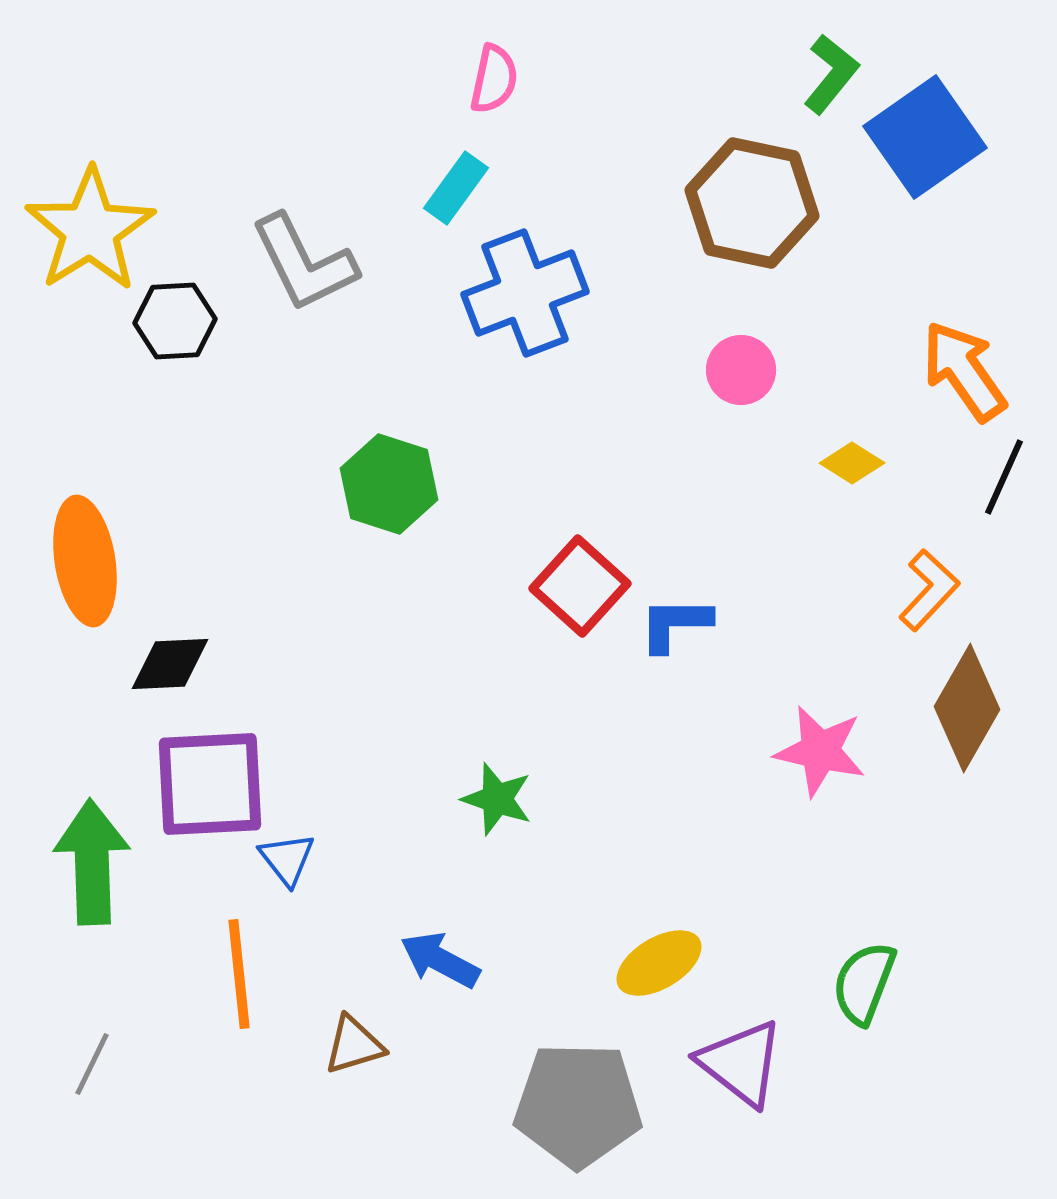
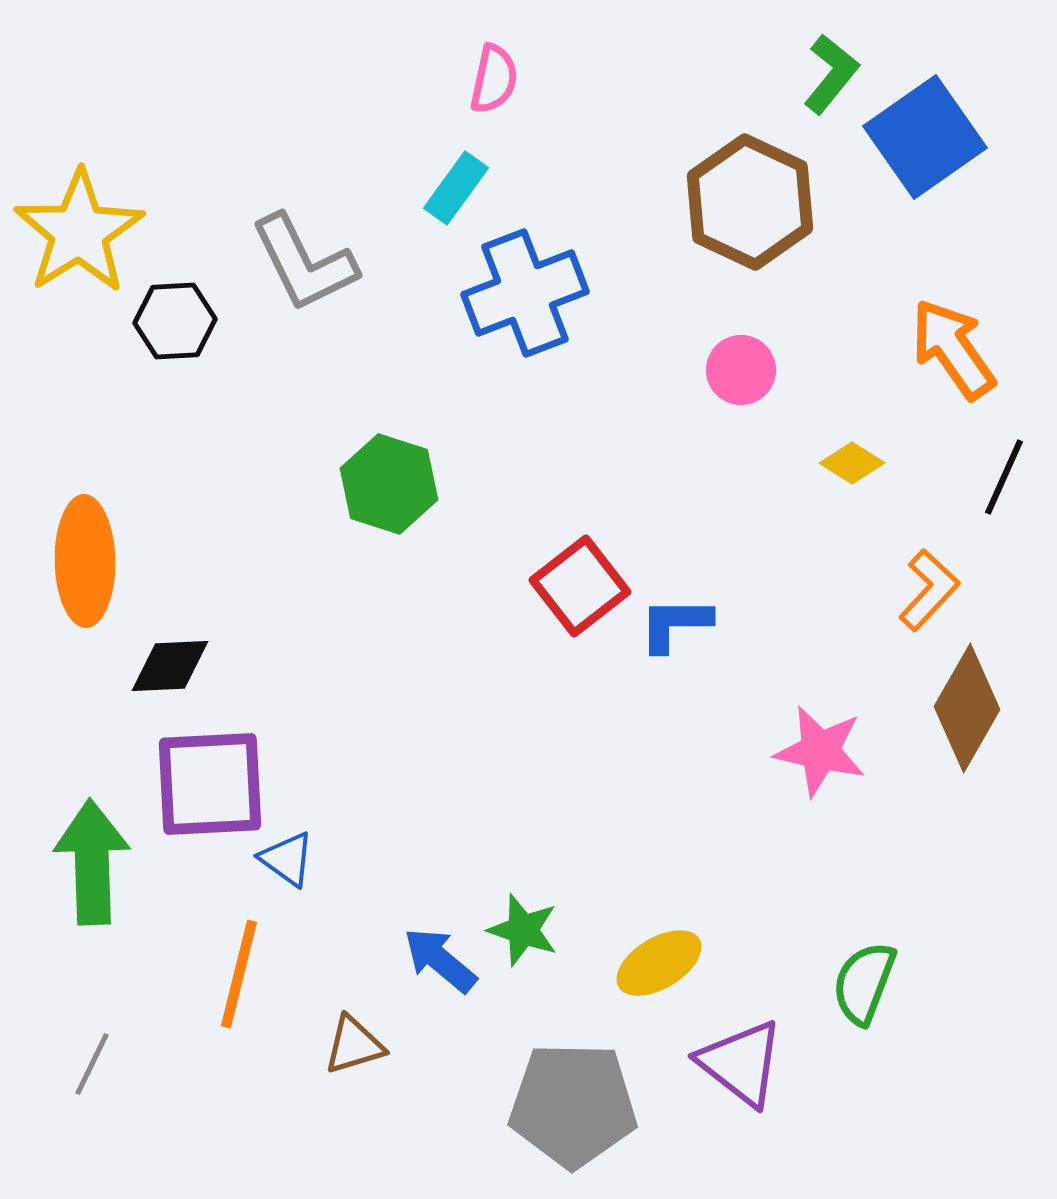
brown hexagon: moved 2 px left, 1 px up; rotated 13 degrees clockwise
yellow star: moved 11 px left, 2 px down
orange arrow: moved 11 px left, 22 px up
orange ellipse: rotated 8 degrees clockwise
red square: rotated 10 degrees clockwise
black diamond: moved 2 px down
green star: moved 26 px right, 131 px down
blue triangle: rotated 16 degrees counterclockwise
blue arrow: rotated 12 degrees clockwise
orange line: rotated 20 degrees clockwise
gray pentagon: moved 5 px left
